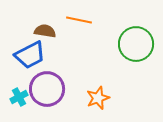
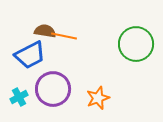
orange line: moved 15 px left, 16 px down
purple circle: moved 6 px right
